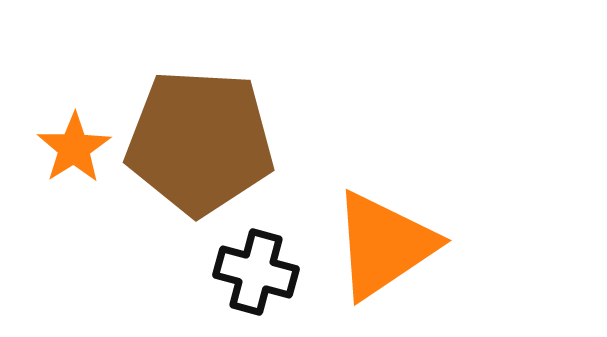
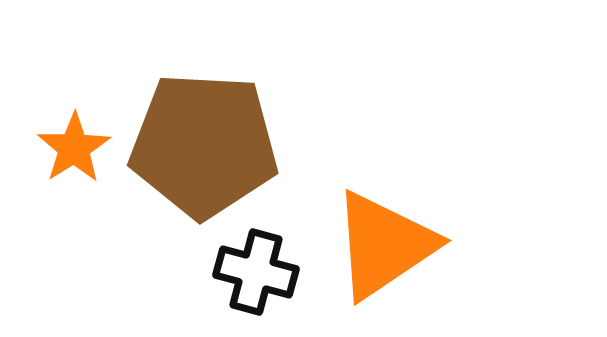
brown pentagon: moved 4 px right, 3 px down
